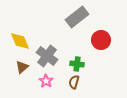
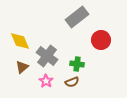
brown semicircle: moved 2 px left; rotated 128 degrees counterclockwise
